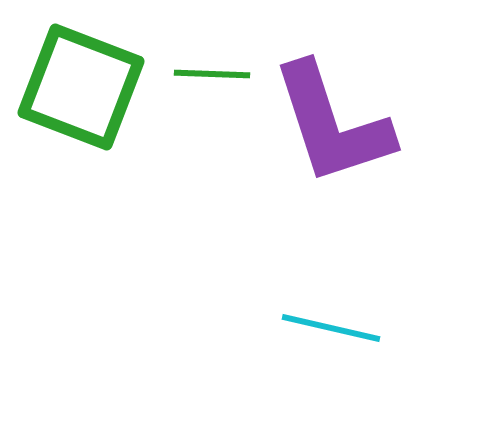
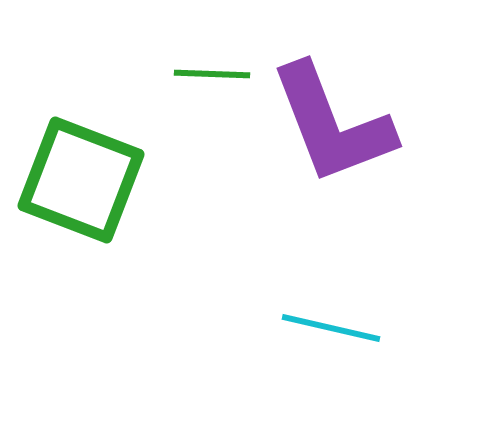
green square: moved 93 px down
purple L-shape: rotated 3 degrees counterclockwise
